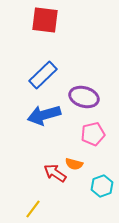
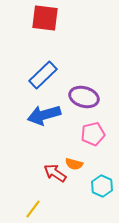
red square: moved 2 px up
cyan hexagon: rotated 15 degrees counterclockwise
